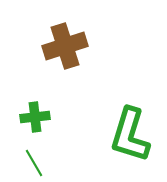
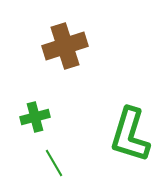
green cross: rotated 8 degrees counterclockwise
green line: moved 20 px right
